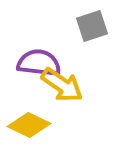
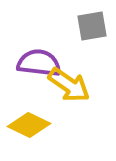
gray square: rotated 8 degrees clockwise
yellow arrow: moved 7 px right
